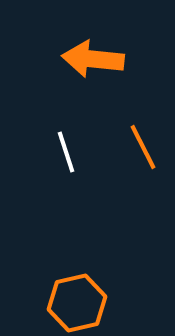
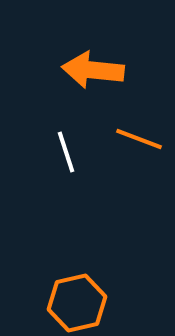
orange arrow: moved 11 px down
orange line: moved 4 px left, 8 px up; rotated 42 degrees counterclockwise
